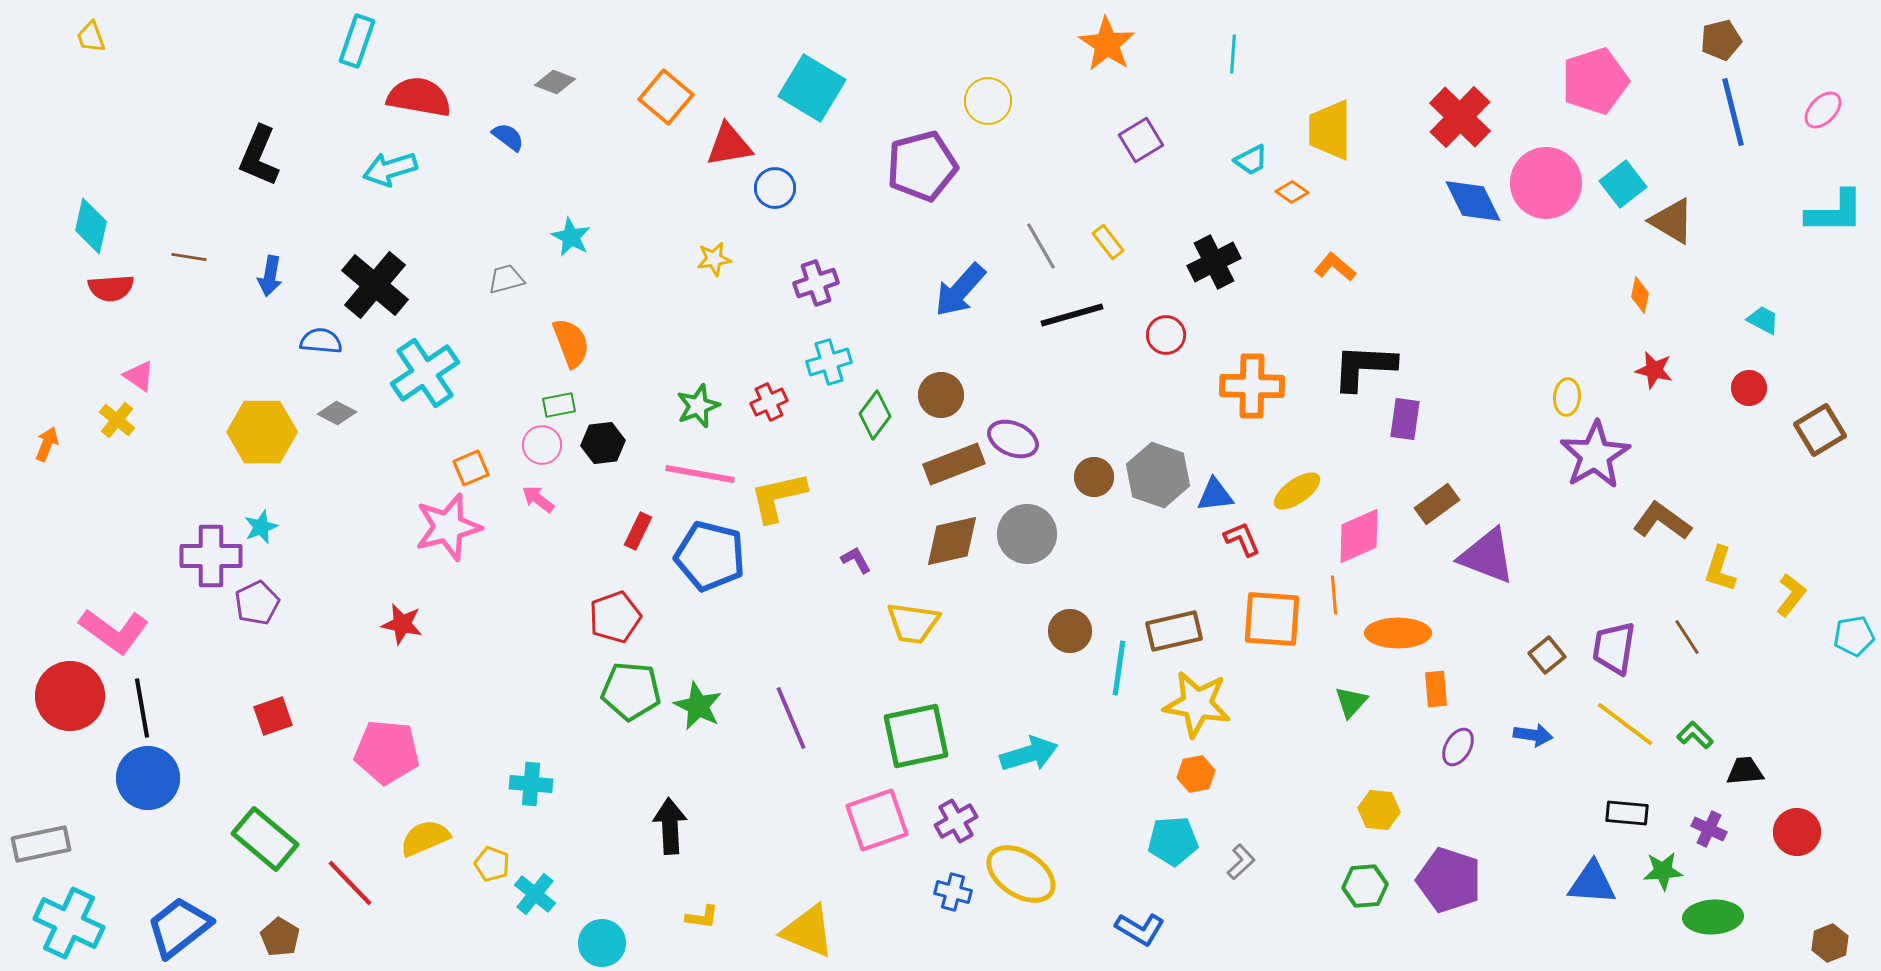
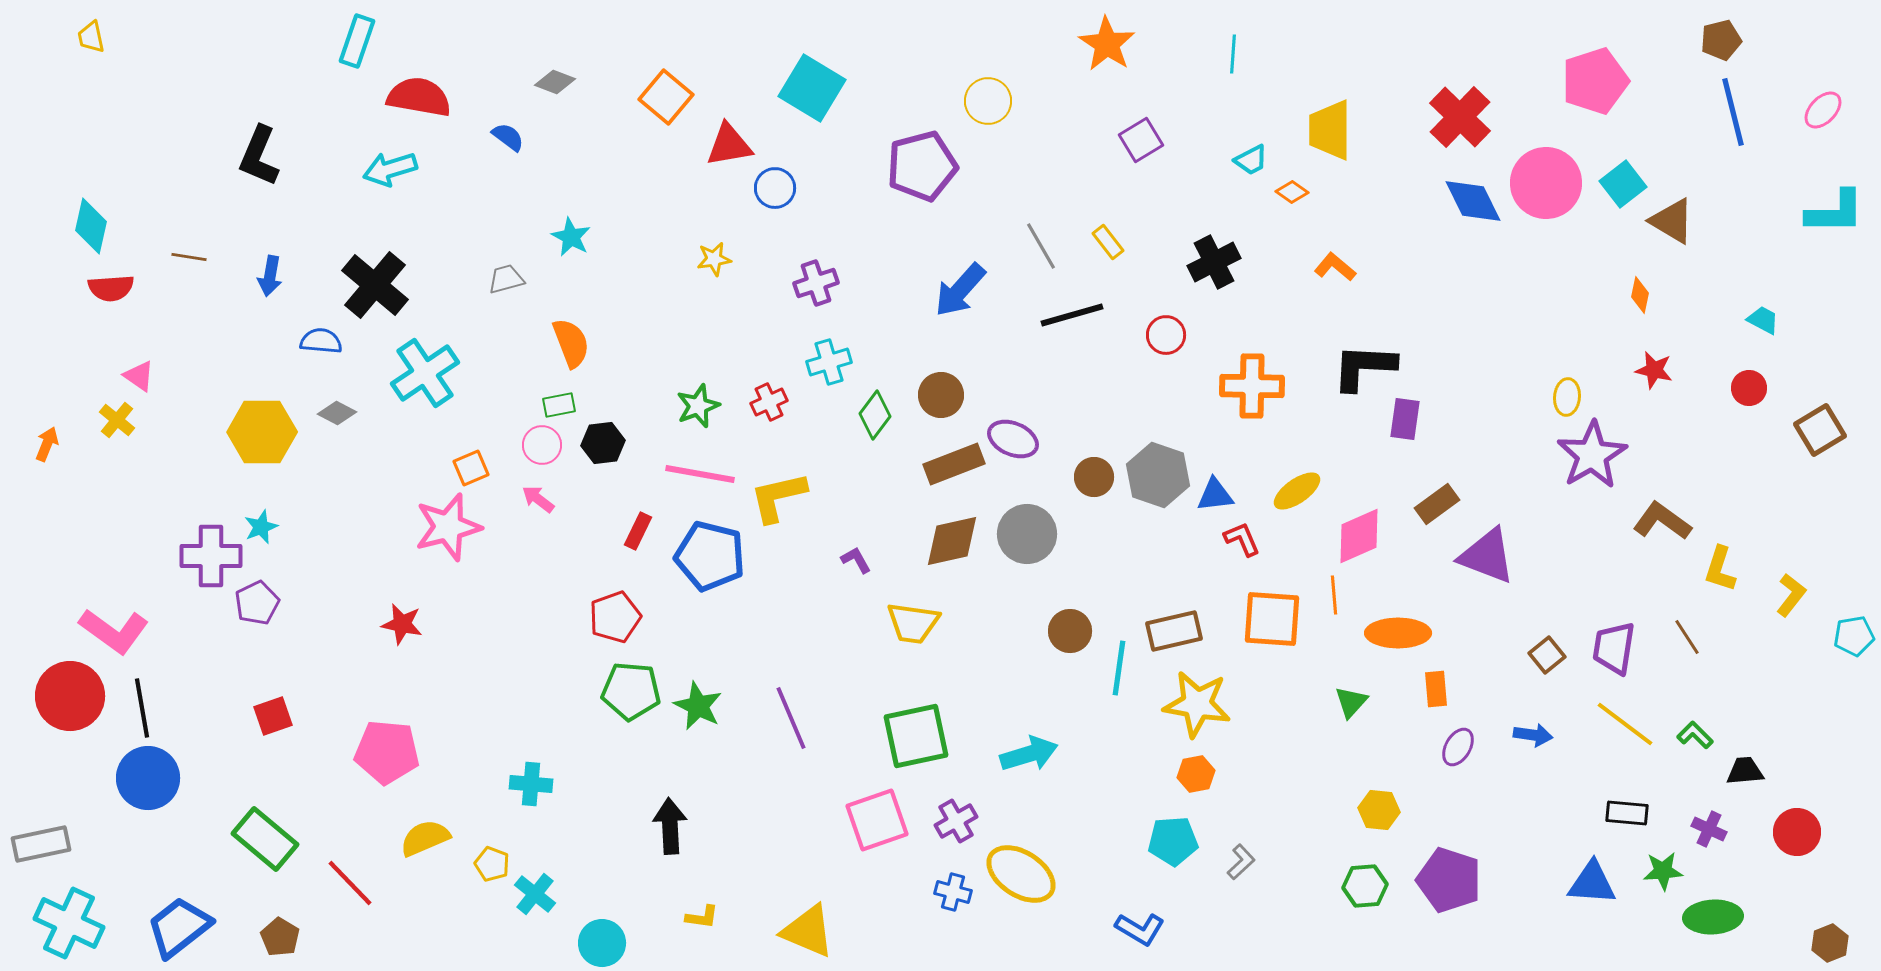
yellow trapezoid at (91, 37): rotated 8 degrees clockwise
purple star at (1595, 455): moved 3 px left
